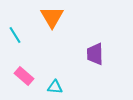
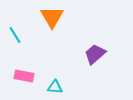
purple trapezoid: rotated 50 degrees clockwise
pink rectangle: rotated 30 degrees counterclockwise
